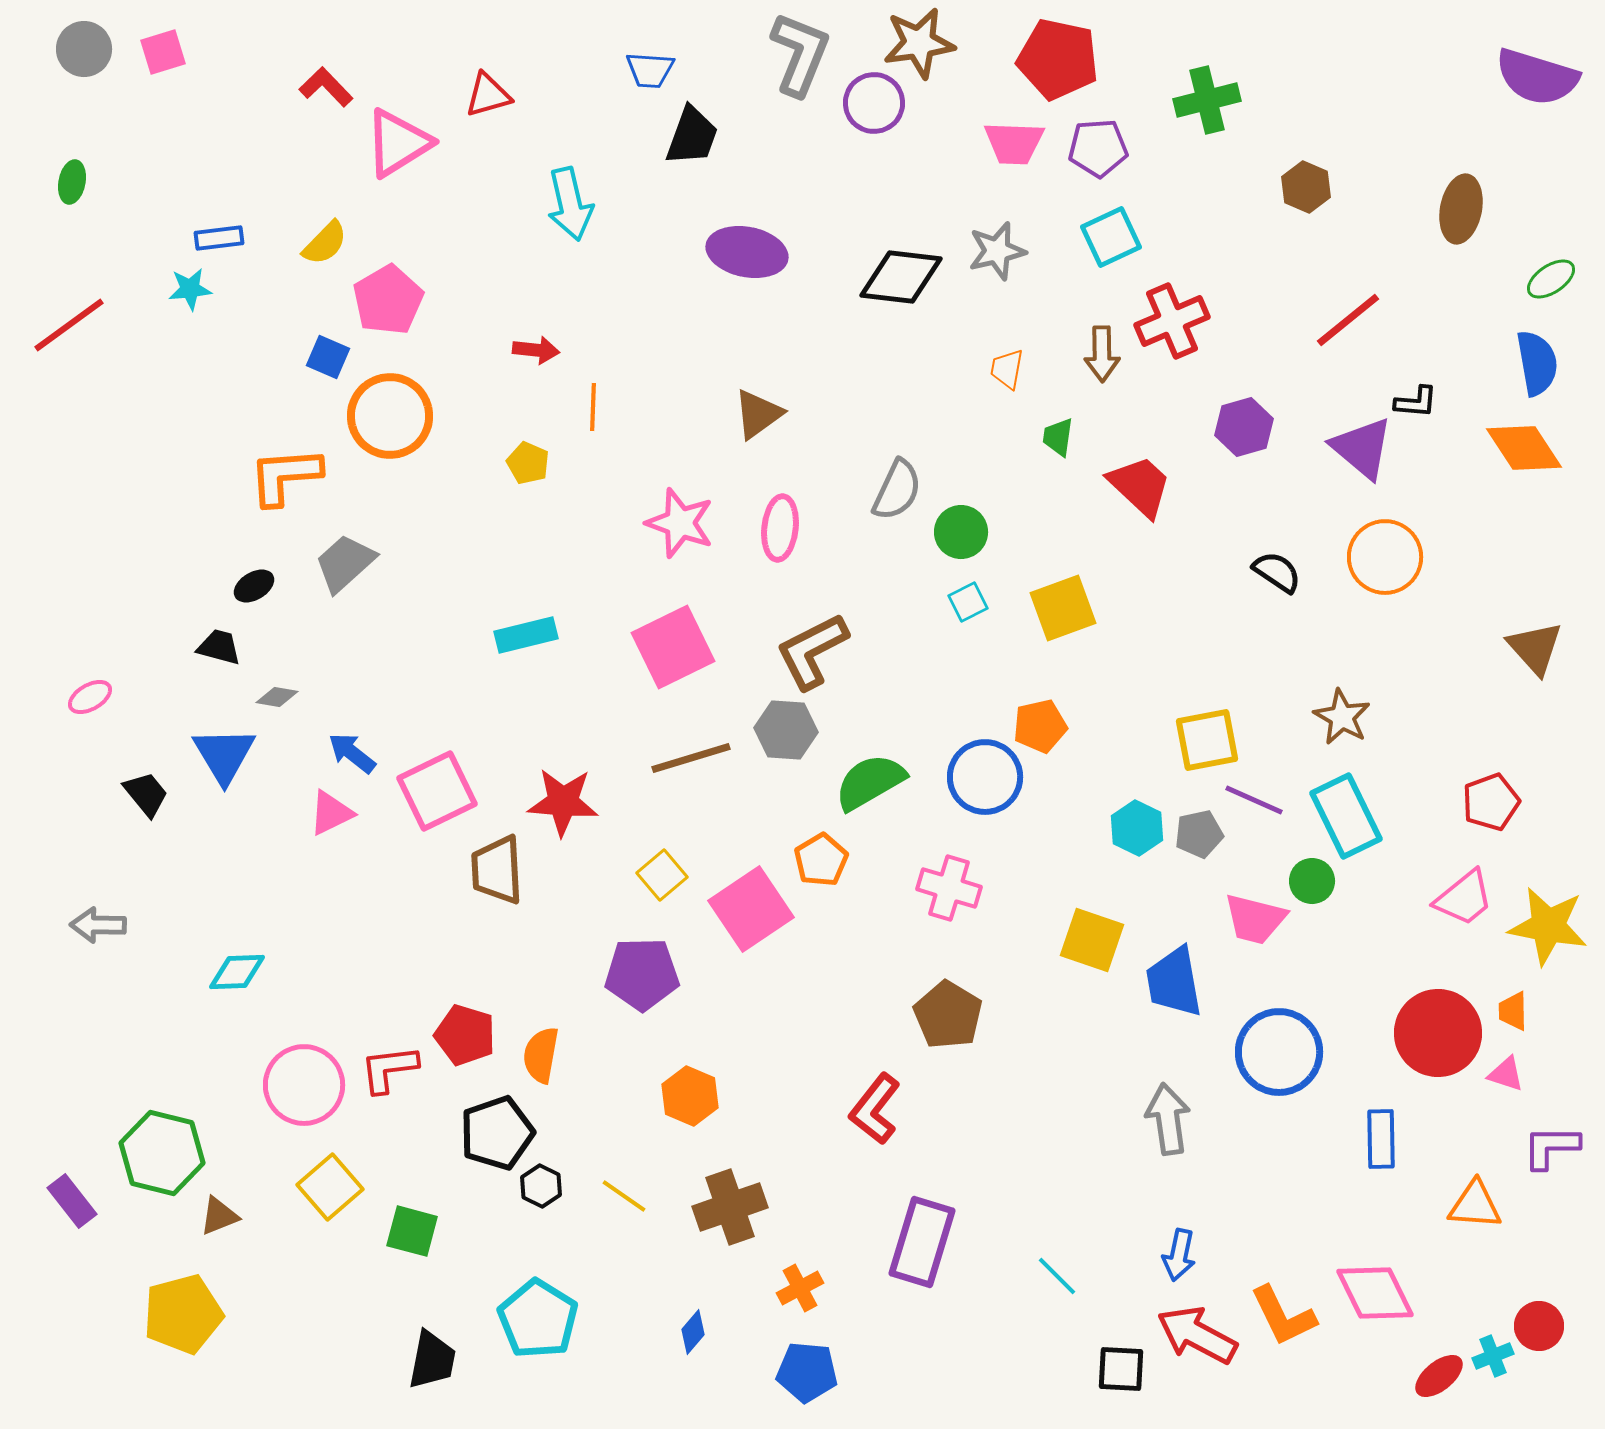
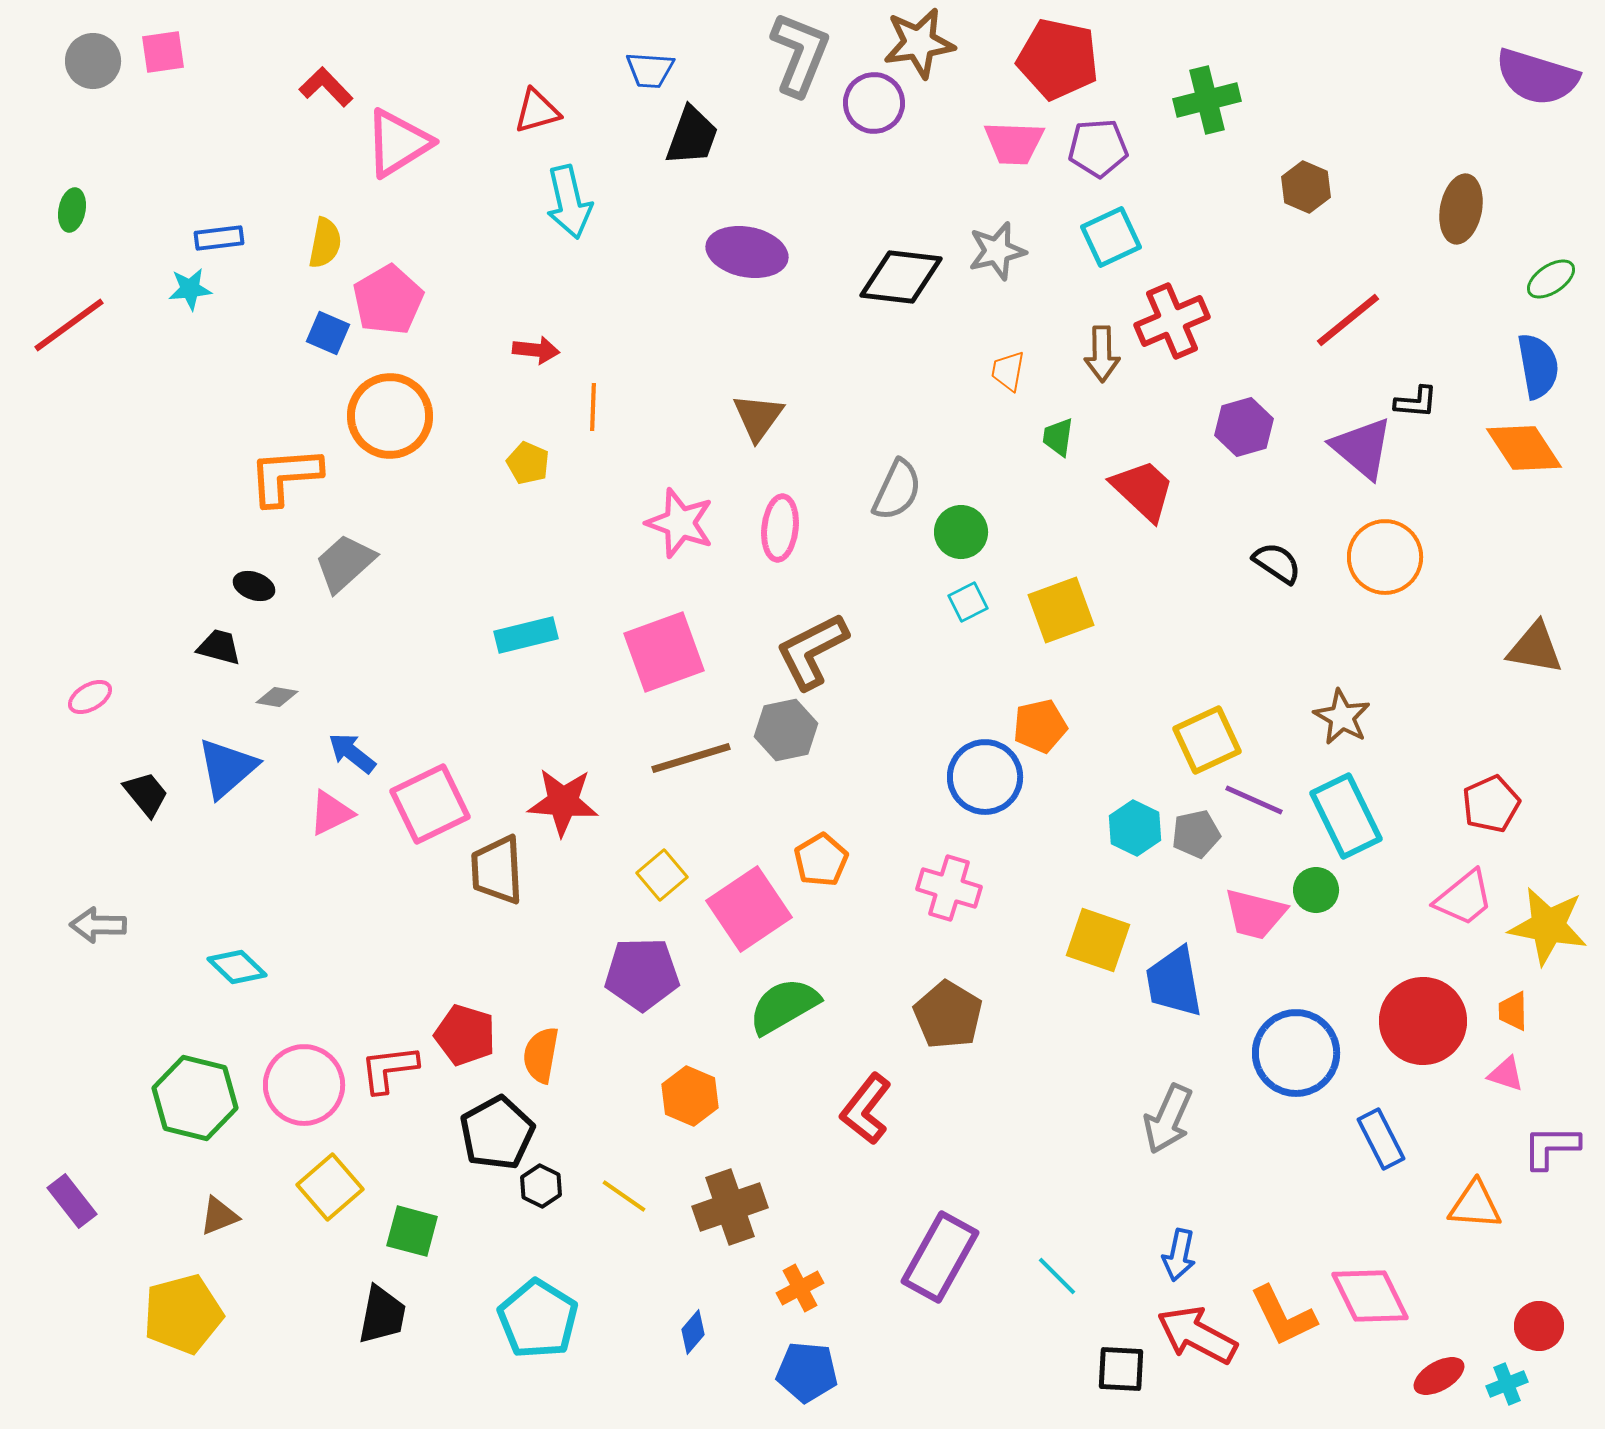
gray circle at (84, 49): moved 9 px right, 12 px down
pink square at (163, 52): rotated 9 degrees clockwise
red triangle at (488, 95): moved 49 px right, 16 px down
green ellipse at (72, 182): moved 28 px down
cyan arrow at (570, 204): moved 1 px left, 2 px up
yellow semicircle at (325, 243): rotated 33 degrees counterclockwise
blue square at (328, 357): moved 24 px up
blue semicircle at (1537, 363): moved 1 px right, 3 px down
orange trapezoid at (1007, 369): moved 1 px right, 2 px down
brown triangle at (758, 414): moved 3 px down; rotated 18 degrees counterclockwise
red trapezoid at (1140, 486): moved 3 px right, 4 px down
black semicircle at (1277, 572): moved 9 px up
black ellipse at (254, 586): rotated 51 degrees clockwise
yellow square at (1063, 608): moved 2 px left, 2 px down
pink square at (673, 647): moved 9 px left, 5 px down; rotated 6 degrees clockwise
brown triangle at (1535, 648): rotated 38 degrees counterclockwise
gray hexagon at (786, 730): rotated 16 degrees counterclockwise
yellow square at (1207, 740): rotated 14 degrees counterclockwise
blue triangle at (224, 755): moved 3 px right, 13 px down; rotated 20 degrees clockwise
green semicircle at (870, 782): moved 86 px left, 224 px down
pink square at (437, 791): moved 7 px left, 13 px down
red pentagon at (1491, 802): moved 2 px down; rotated 4 degrees counterclockwise
cyan hexagon at (1137, 828): moved 2 px left
gray pentagon at (1199, 834): moved 3 px left
green circle at (1312, 881): moved 4 px right, 9 px down
pink square at (751, 909): moved 2 px left
pink trapezoid at (1255, 919): moved 5 px up
yellow square at (1092, 940): moved 6 px right
cyan diamond at (237, 972): moved 5 px up; rotated 46 degrees clockwise
red circle at (1438, 1033): moved 15 px left, 12 px up
blue circle at (1279, 1052): moved 17 px right, 1 px down
red L-shape at (875, 1109): moved 9 px left
gray arrow at (1168, 1119): rotated 148 degrees counterclockwise
black pentagon at (497, 1133): rotated 10 degrees counterclockwise
blue rectangle at (1381, 1139): rotated 26 degrees counterclockwise
green hexagon at (162, 1153): moved 33 px right, 55 px up
purple rectangle at (922, 1242): moved 18 px right, 15 px down; rotated 12 degrees clockwise
pink diamond at (1375, 1293): moved 5 px left, 3 px down
cyan cross at (1493, 1356): moved 14 px right, 28 px down
black trapezoid at (432, 1360): moved 50 px left, 45 px up
red ellipse at (1439, 1376): rotated 9 degrees clockwise
